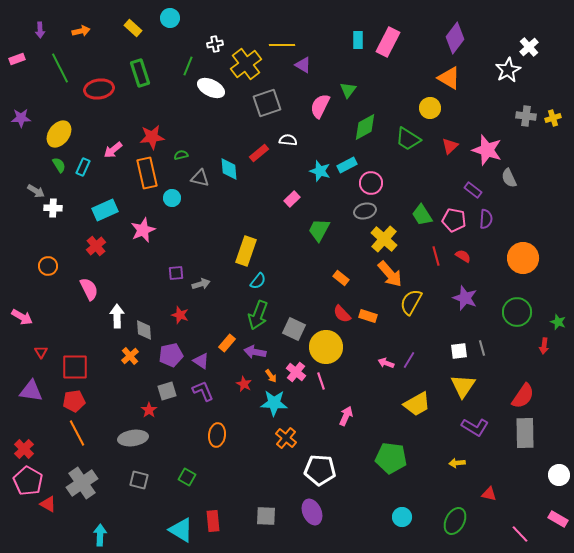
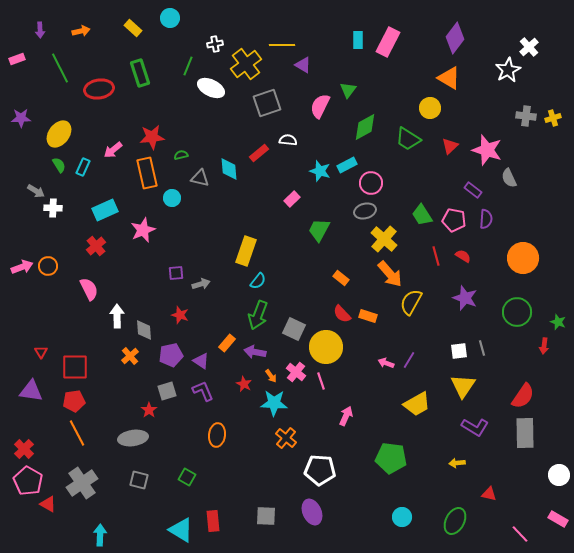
pink arrow at (22, 317): moved 50 px up; rotated 50 degrees counterclockwise
